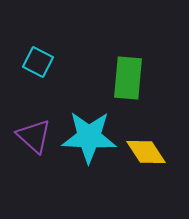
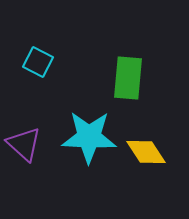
purple triangle: moved 10 px left, 8 px down
